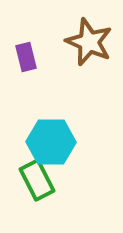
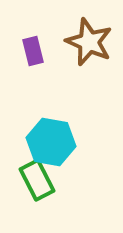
purple rectangle: moved 7 px right, 6 px up
cyan hexagon: rotated 9 degrees clockwise
